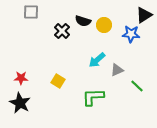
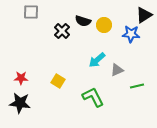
green line: rotated 56 degrees counterclockwise
green L-shape: rotated 65 degrees clockwise
black star: rotated 20 degrees counterclockwise
